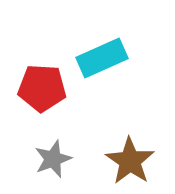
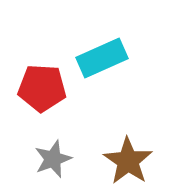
brown star: moved 2 px left
